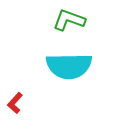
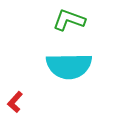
red L-shape: moved 1 px up
